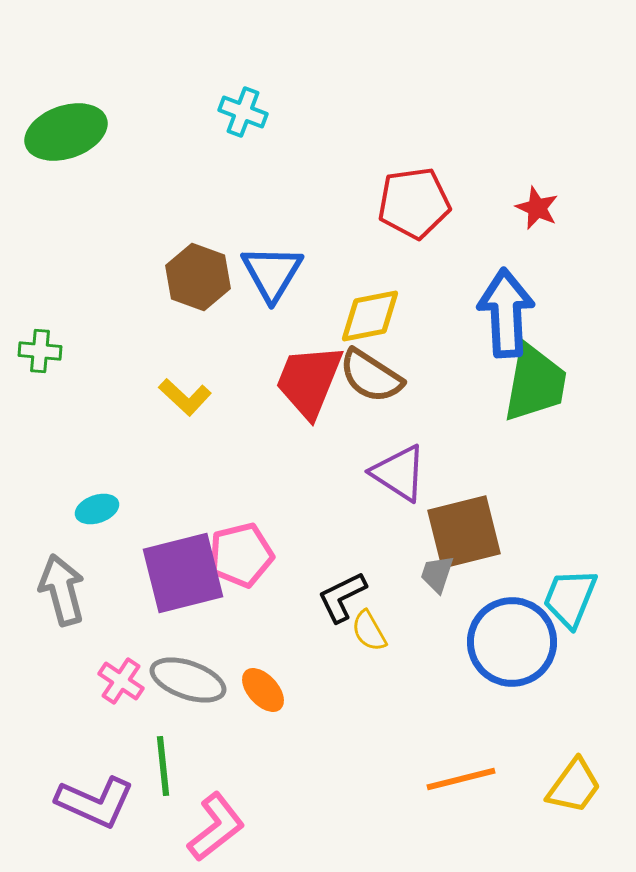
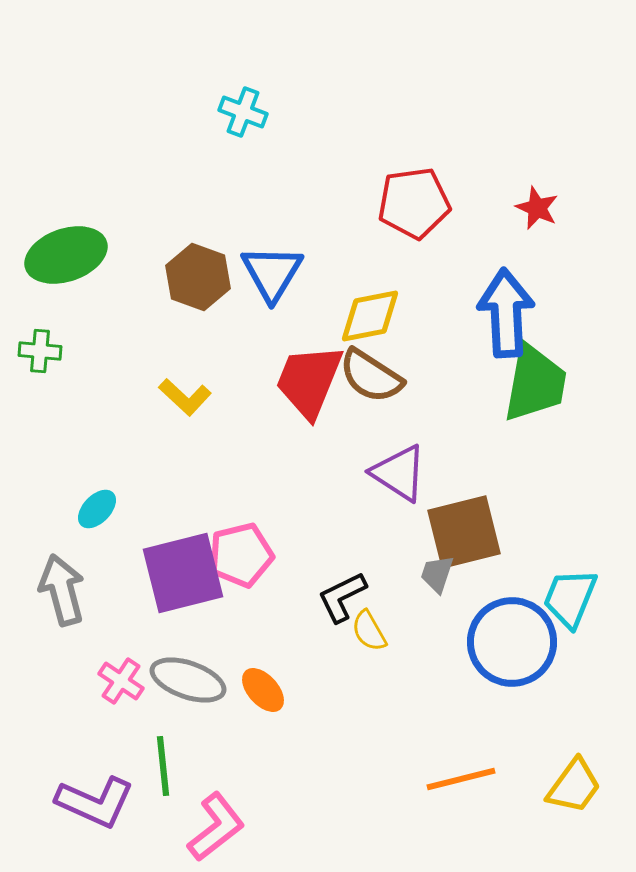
green ellipse: moved 123 px down
cyan ellipse: rotated 27 degrees counterclockwise
